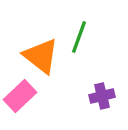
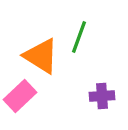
orange triangle: rotated 6 degrees counterclockwise
purple cross: rotated 10 degrees clockwise
